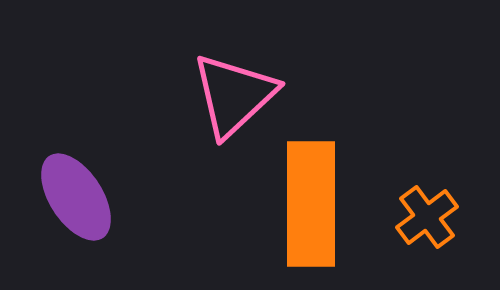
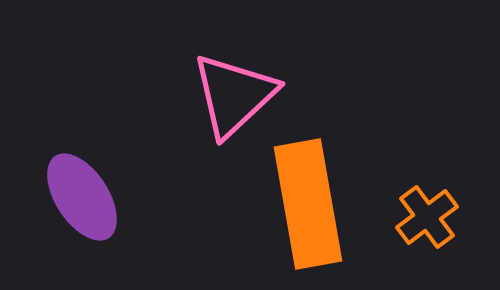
purple ellipse: moved 6 px right
orange rectangle: moved 3 px left; rotated 10 degrees counterclockwise
